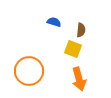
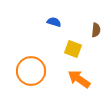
brown semicircle: moved 15 px right
orange circle: moved 2 px right
orange arrow: rotated 140 degrees clockwise
